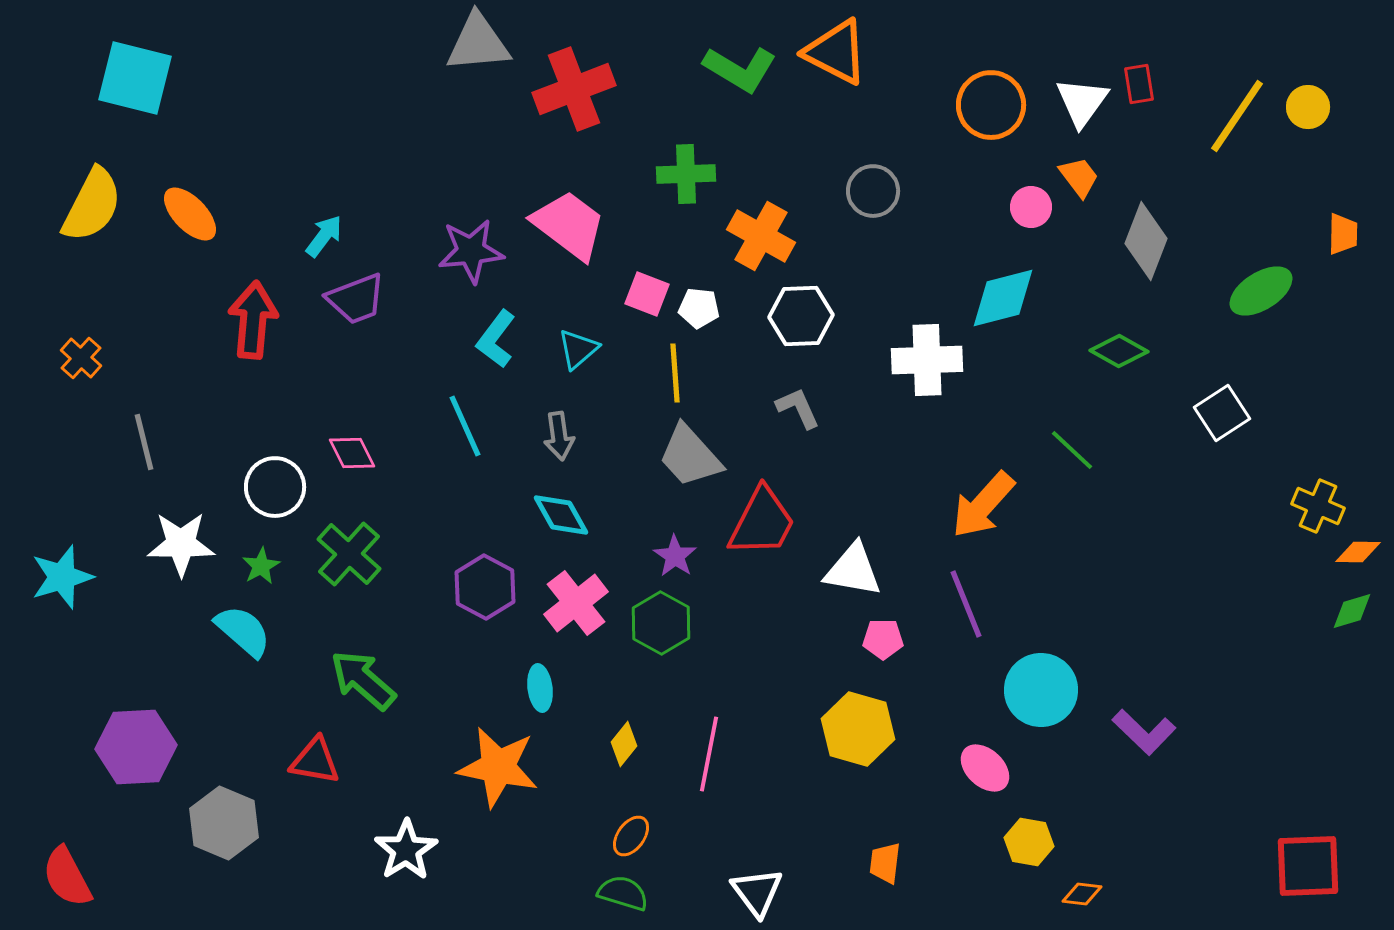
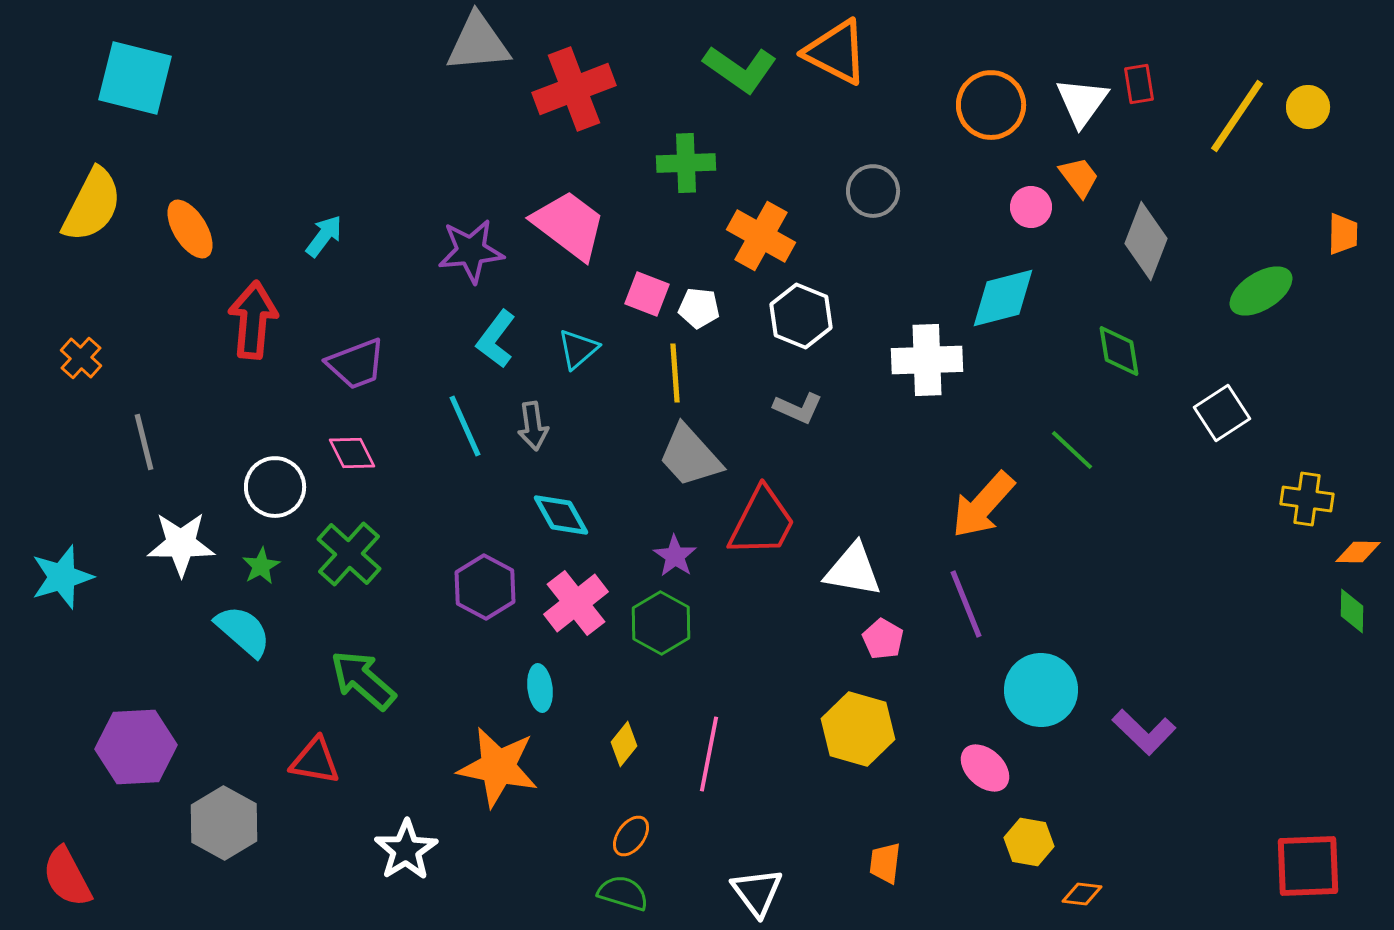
green L-shape at (740, 69): rotated 4 degrees clockwise
green cross at (686, 174): moved 11 px up
orange ellipse at (190, 214): moved 15 px down; rotated 12 degrees clockwise
purple trapezoid at (356, 299): moved 65 px down
white hexagon at (801, 316): rotated 24 degrees clockwise
green diamond at (1119, 351): rotated 52 degrees clockwise
gray L-shape at (798, 408): rotated 138 degrees clockwise
gray arrow at (559, 436): moved 26 px left, 10 px up
yellow cross at (1318, 506): moved 11 px left, 7 px up; rotated 15 degrees counterclockwise
green diamond at (1352, 611): rotated 72 degrees counterclockwise
pink pentagon at (883, 639): rotated 30 degrees clockwise
gray hexagon at (224, 823): rotated 6 degrees clockwise
